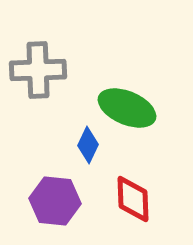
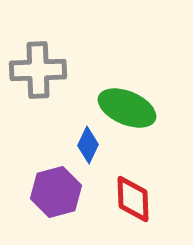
purple hexagon: moved 1 px right, 9 px up; rotated 21 degrees counterclockwise
